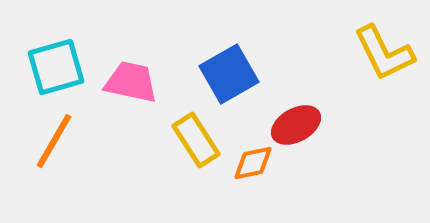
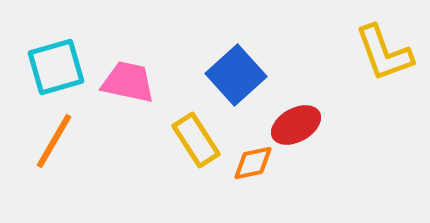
yellow L-shape: rotated 6 degrees clockwise
blue square: moved 7 px right, 1 px down; rotated 12 degrees counterclockwise
pink trapezoid: moved 3 px left
